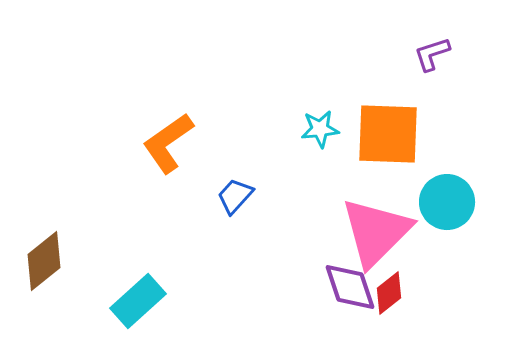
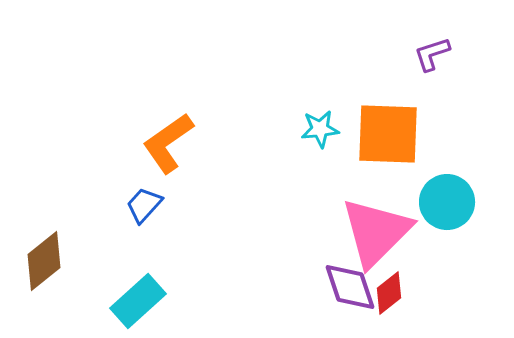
blue trapezoid: moved 91 px left, 9 px down
